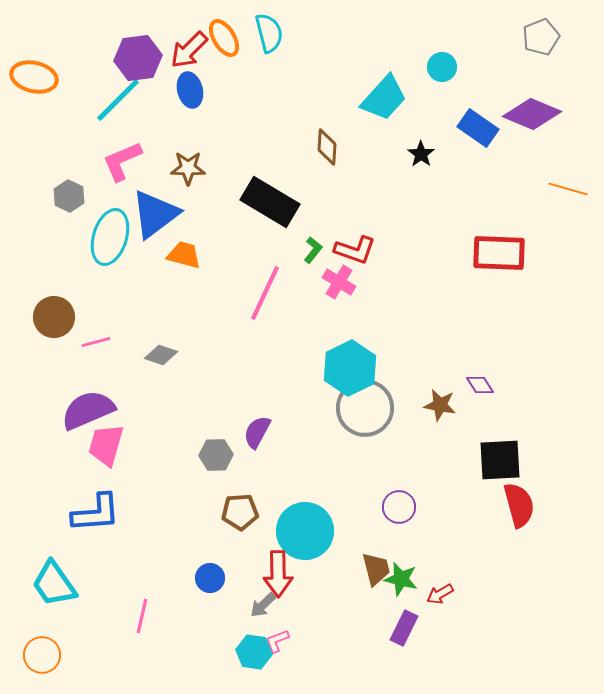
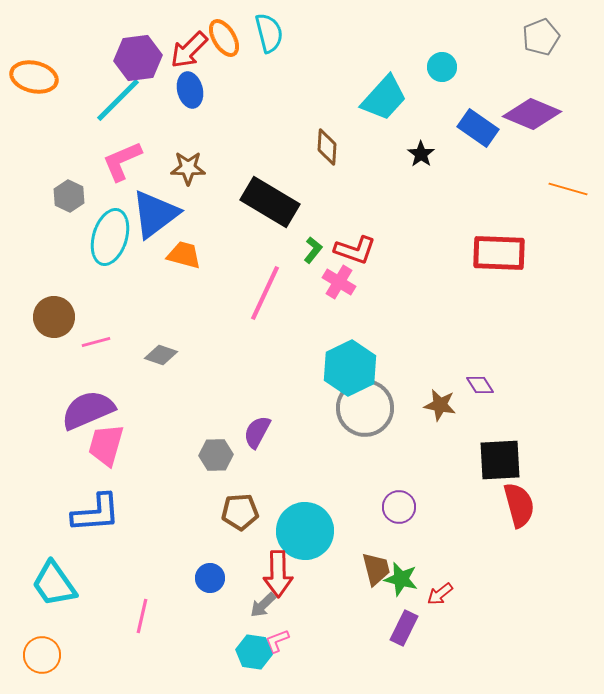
red arrow at (440, 594): rotated 8 degrees counterclockwise
